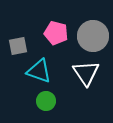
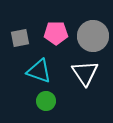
pink pentagon: rotated 15 degrees counterclockwise
gray square: moved 2 px right, 8 px up
white triangle: moved 1 px left
